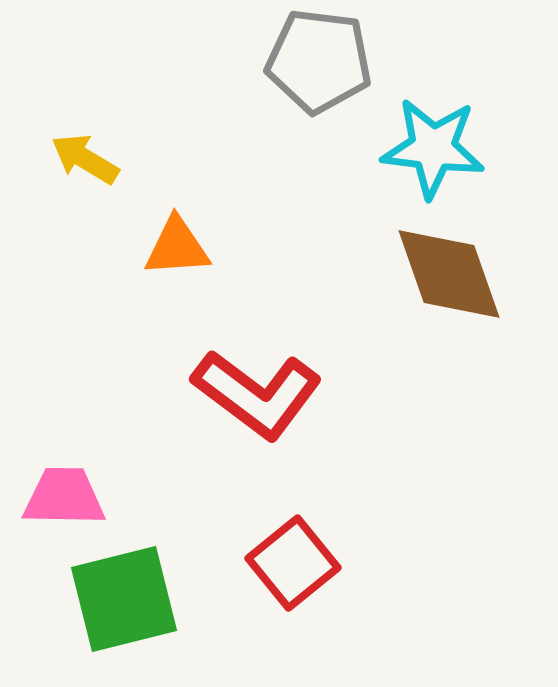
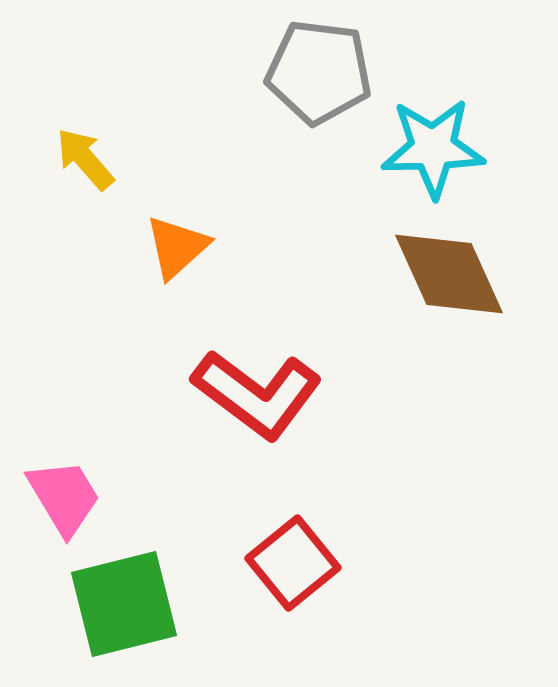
gray pentagon: moved 11 px down
cyan star: rotated 8 degrees counterclockwise
yellow arrow: rotated 18 degrees clockwise
orange triangle: rotated 38 degrees counterclockwise
brown diamond: rotated 5 degrees counterclockwise
pink trapezoid: rotated 58 degrees clockwise
green square: moved 5 px down
